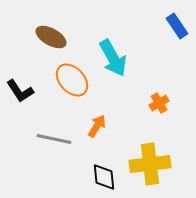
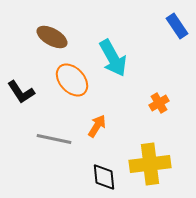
brown ellipse: moved 1 px right
black L-shape: moved 1 px right, 1 px down
